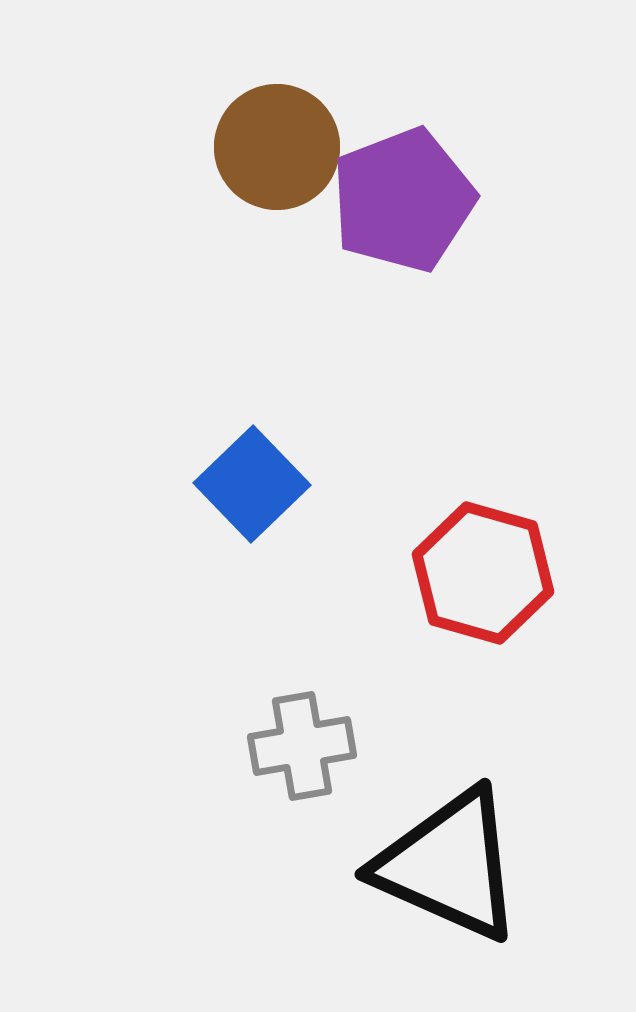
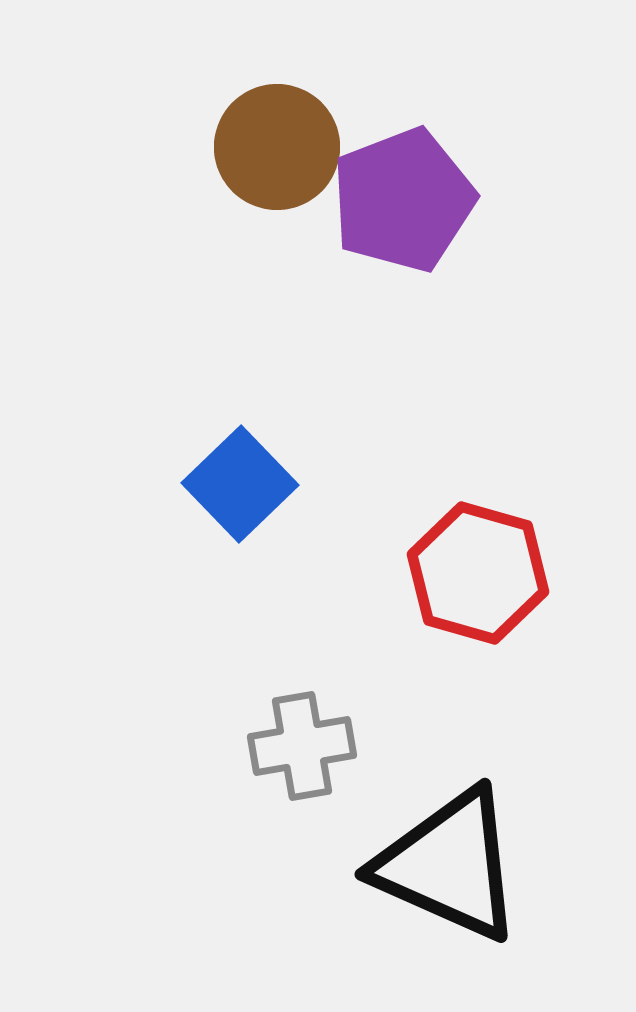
blue square: moved 12 px left
red hexagon: moved 5 px left
